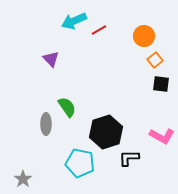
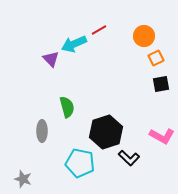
cyan arrow: moved 23 px down
orange square: moved 1 px right, 2 px up; rotated 14 degrees clockwise
black square: rotated 18 degrees counterclockwise
green semicircle: rotated 20 degrees clockwise
gray ellipse: moved 4 px left, 7 px down
black L-shape: rotated 135 degrees counterclockwise
gray star: rotated 18 degrees counterclockwise
